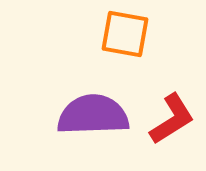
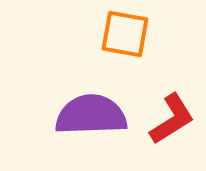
purple semicircle: moved 2 px left
